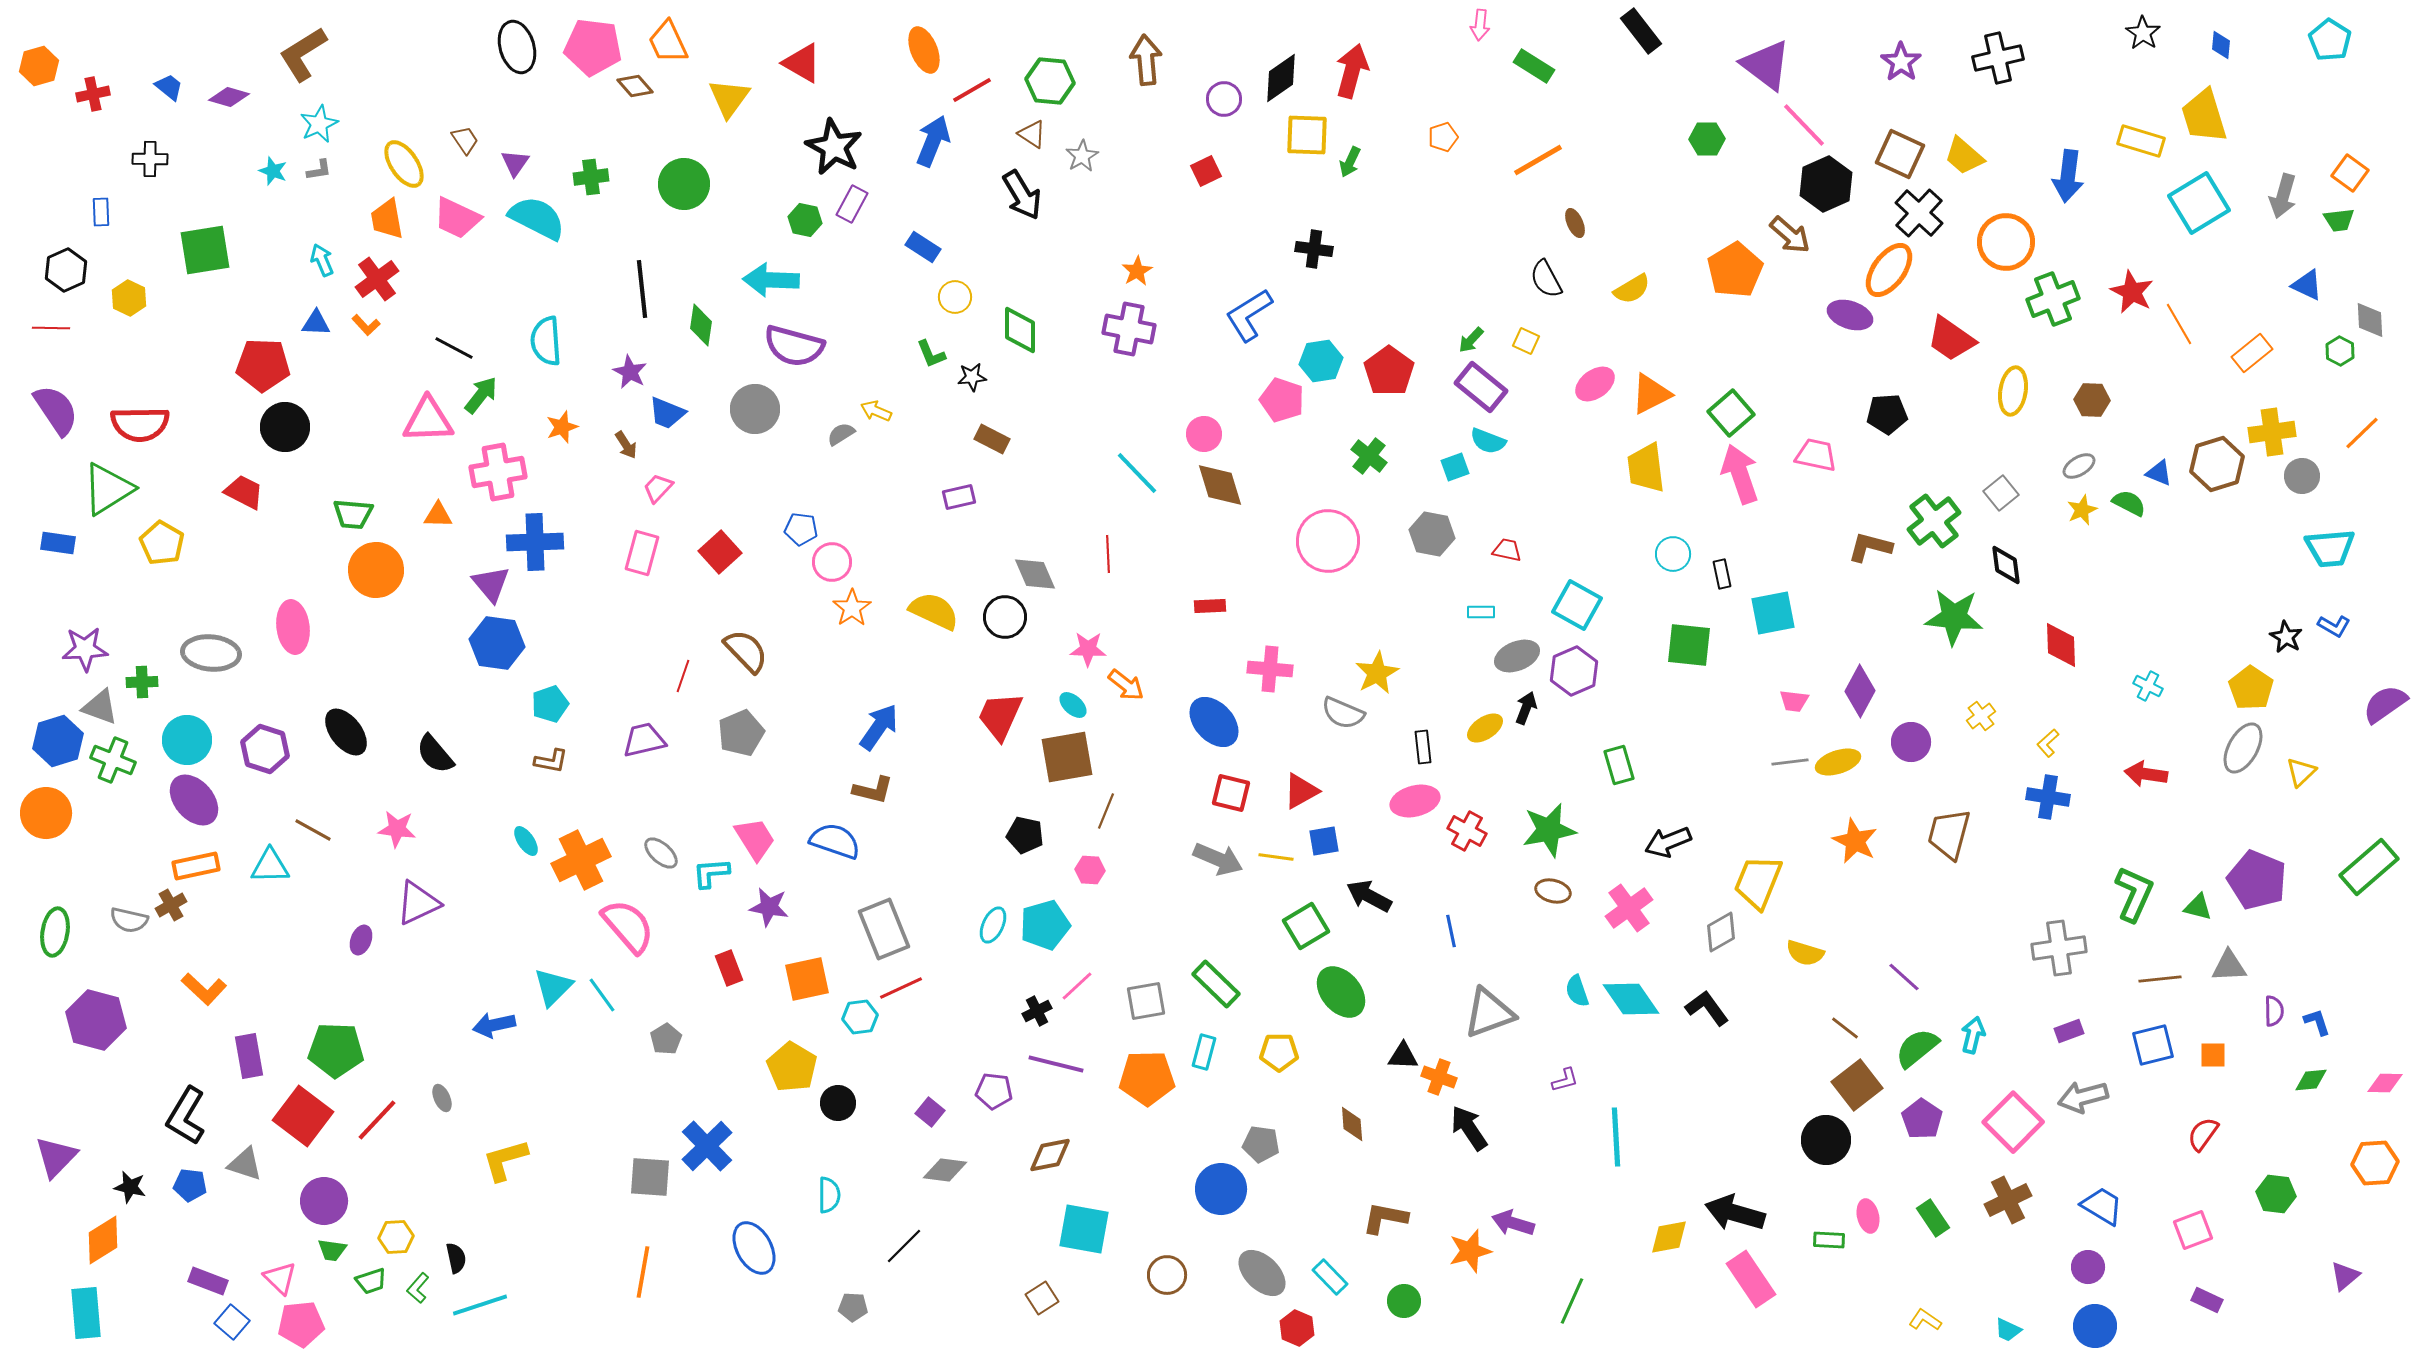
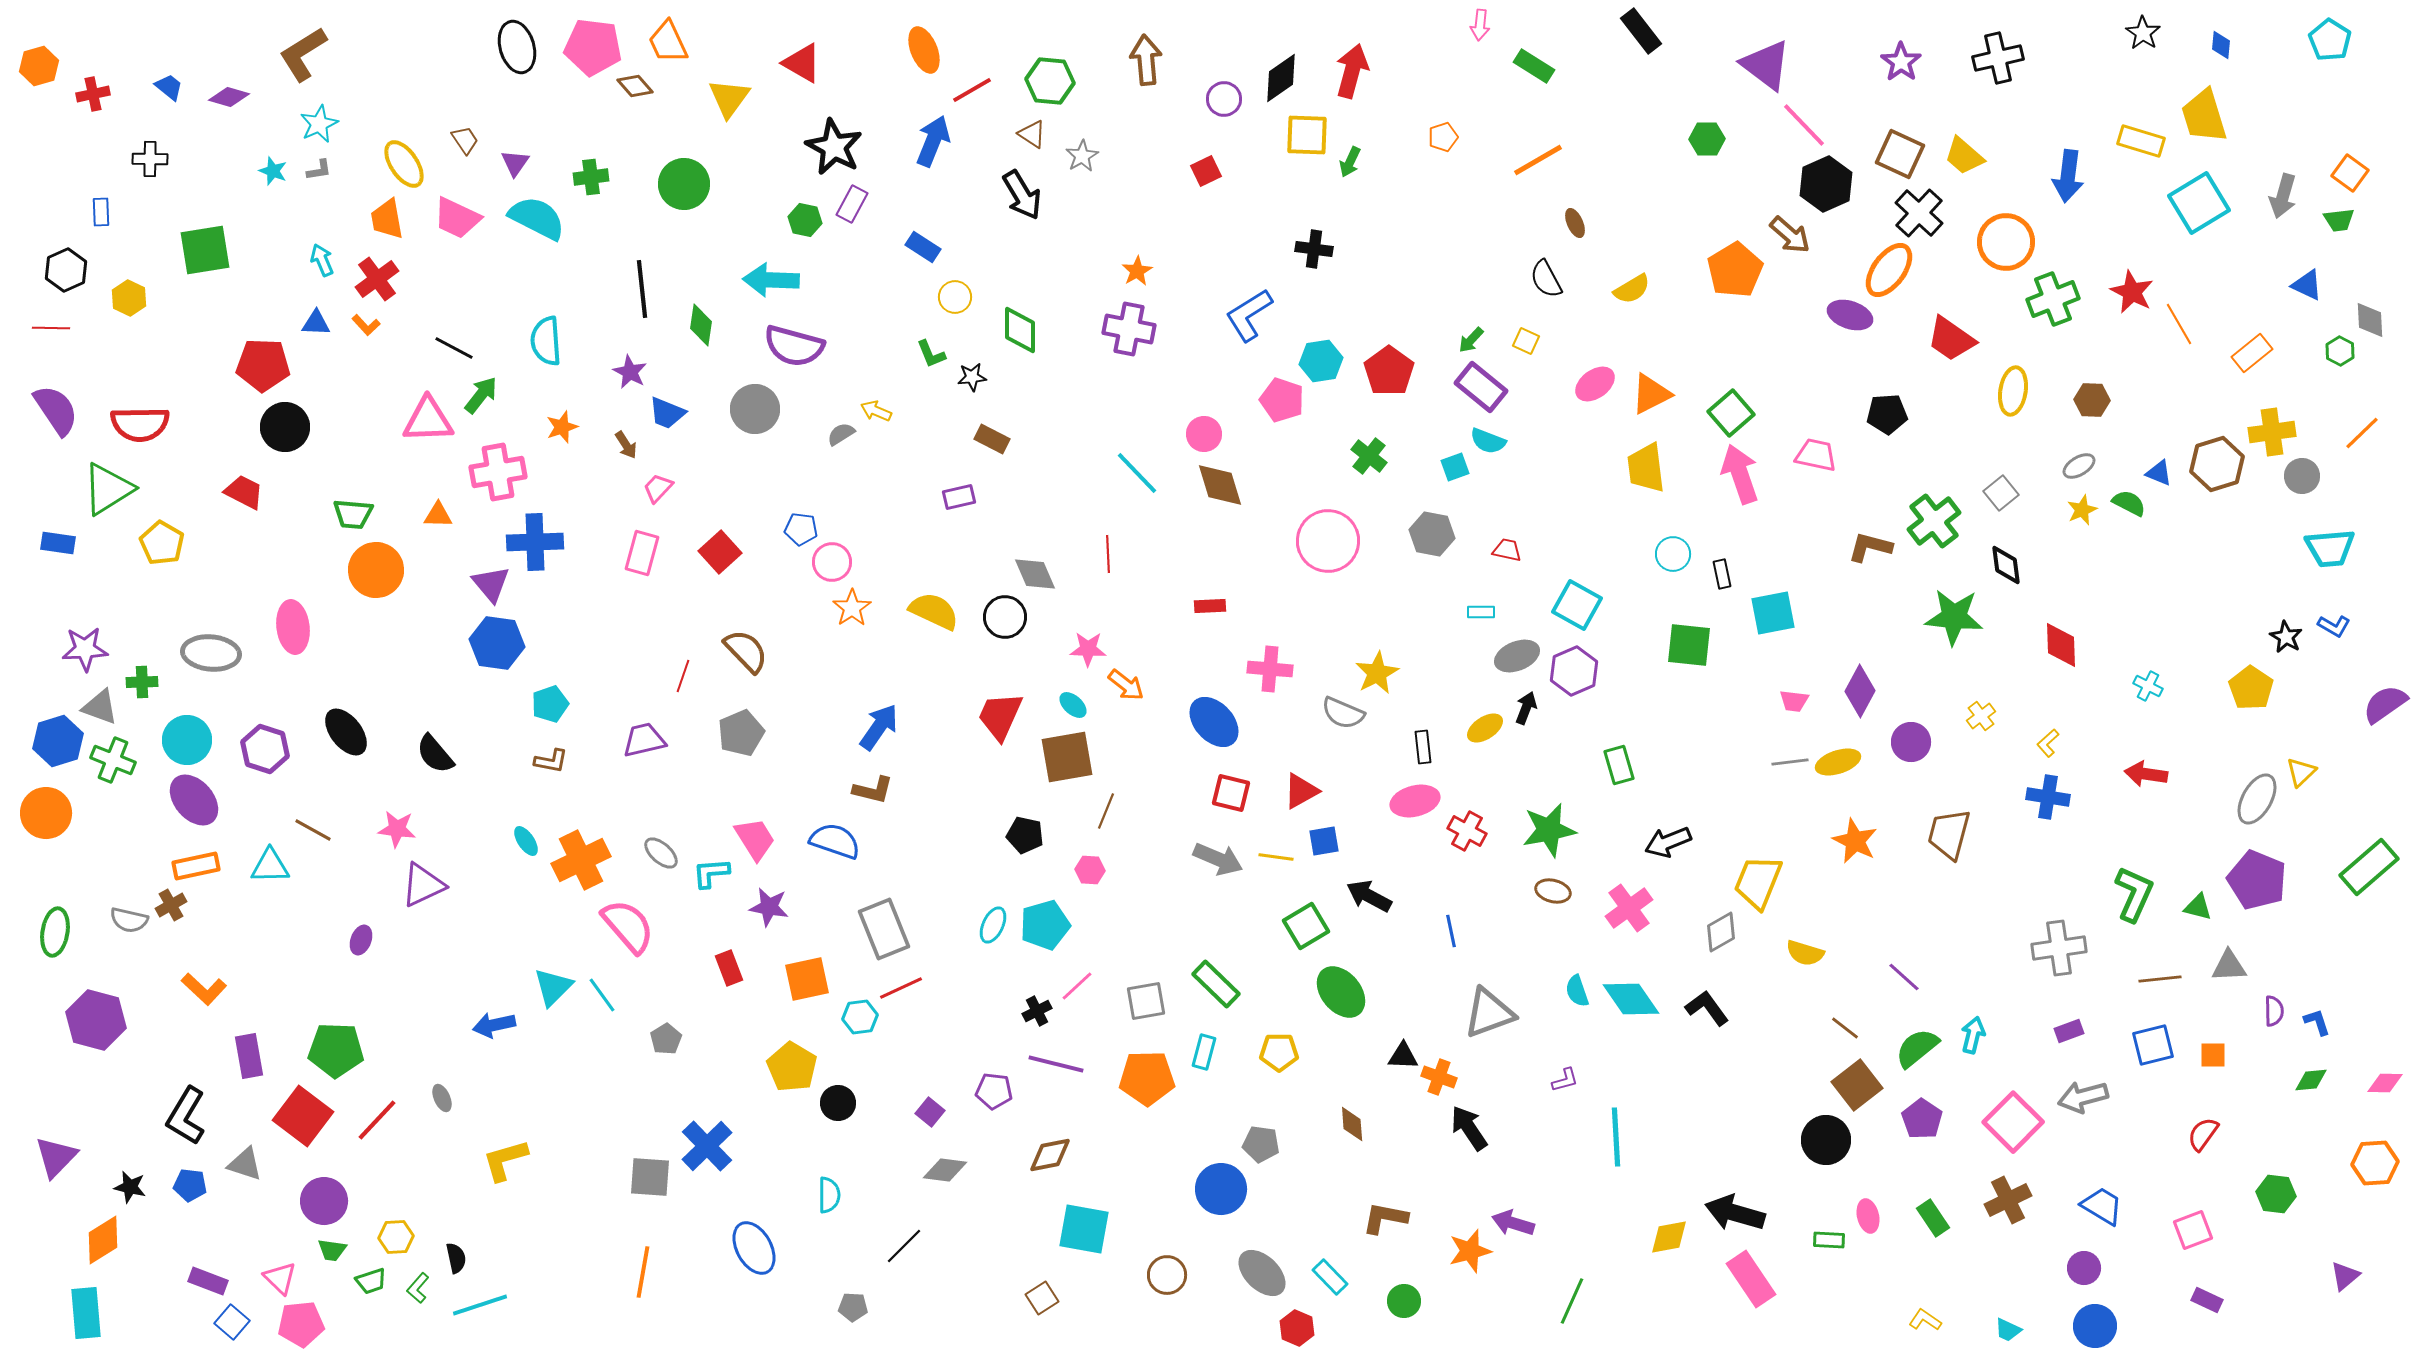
gray ellipse at (2243, 748): moved 14 px right, 51 px down
purple triangle at (418, 903): moved 5 px right, 18 px up
purple circle at (2088, 1267): moved 4 px left, 1 px down
